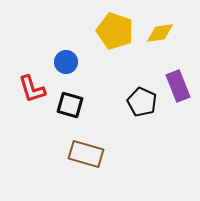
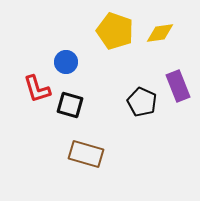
red L-shape: moved 5 px right
